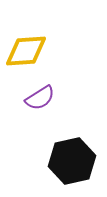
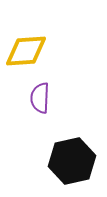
purple semicircle: rotated 124 degrees clockwise
